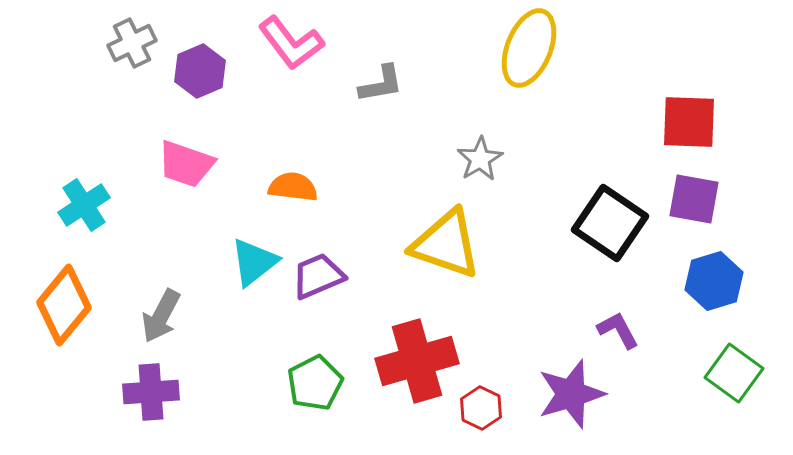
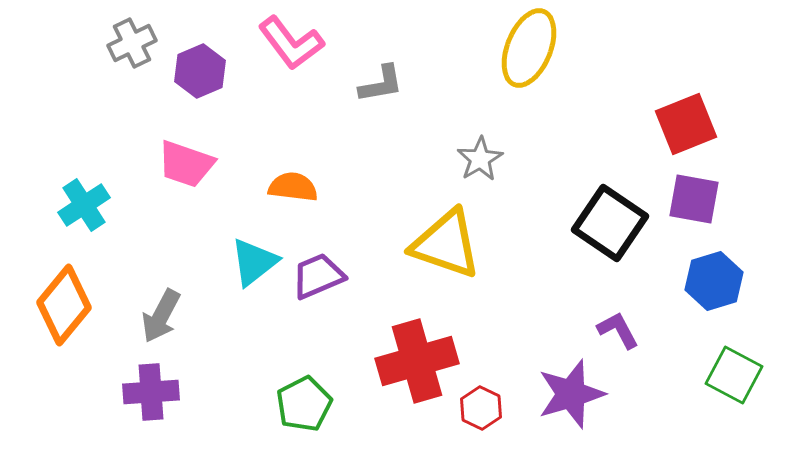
red square: moved 3 px left, 2 px down; rotated 24 degrees counterclockwise
green square: moved 2 px down; rotated 8 degrees counterclockwise
green pentagon: moved 11 px left, 21 px down
